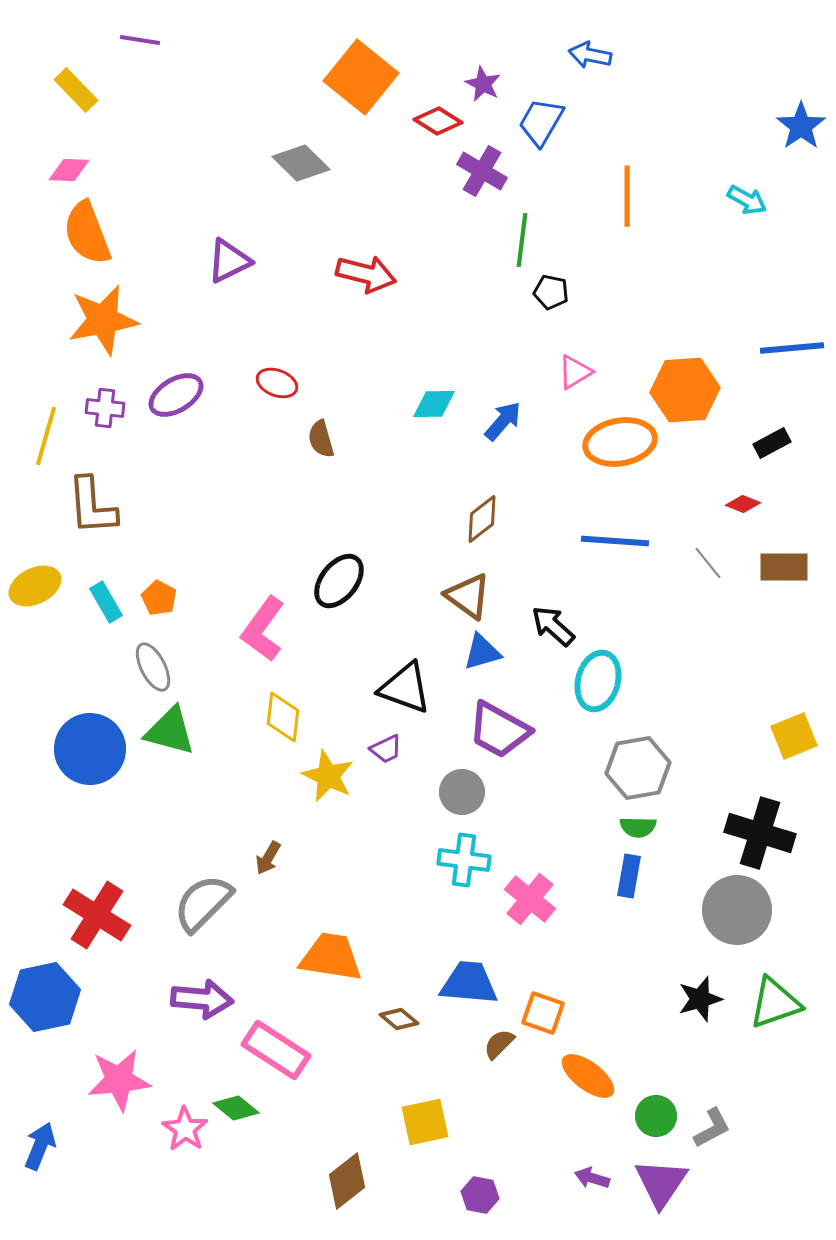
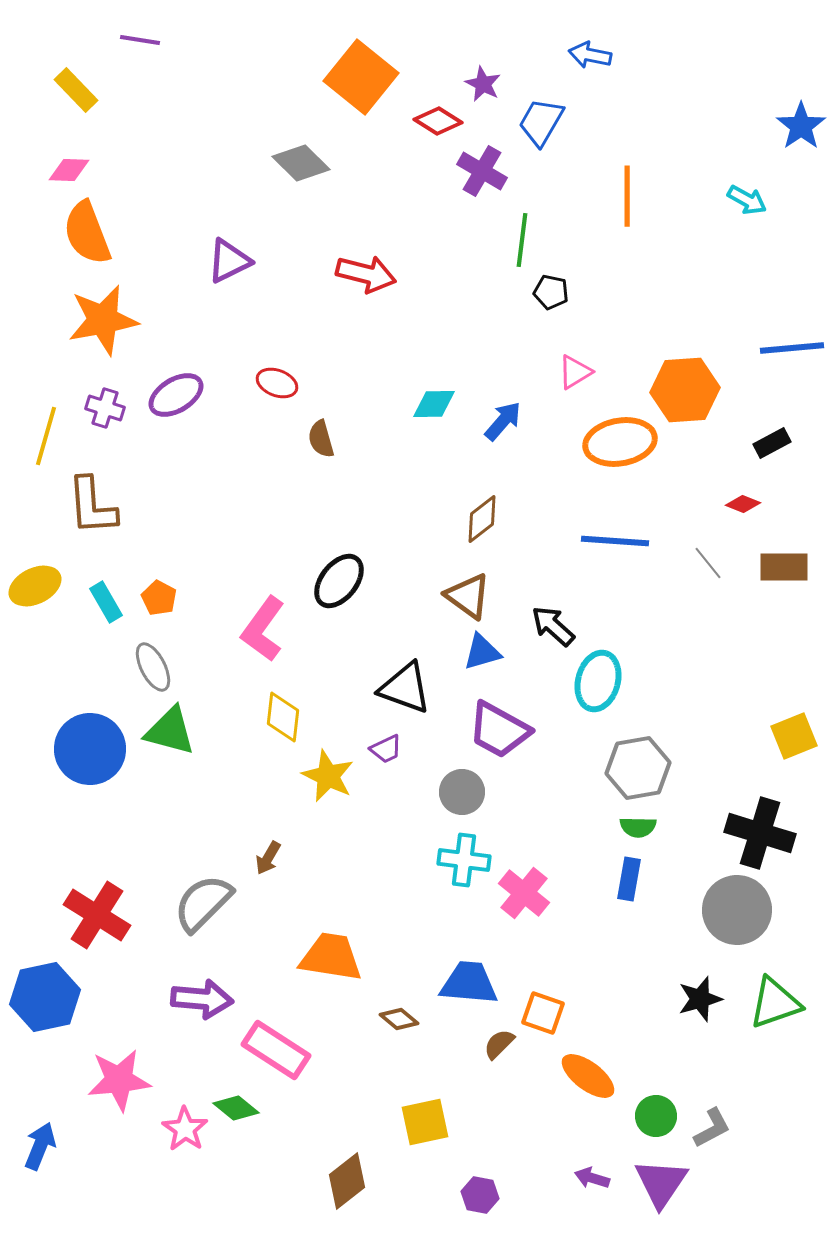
purple cross at (105, 408): rotated 12 degrees clockwise
blue rectangle at (629, 876): moved 3 px down
pink cross at (530, 899): moved 6 px left, 6 px up
